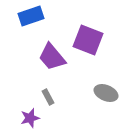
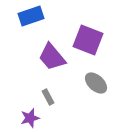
gray ellipse: moved 10 px left, 10 px up; rotated 20 degrees clockwise
